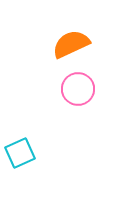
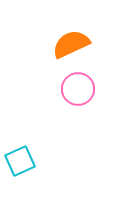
cyan square: moved 8 px down
